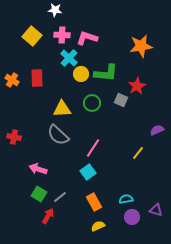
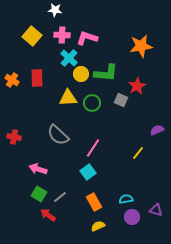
yellow triangle: moved 6 px right, 11 px up
red arrow: moved 1 px up; rotated 84 degrees counterclockwise
